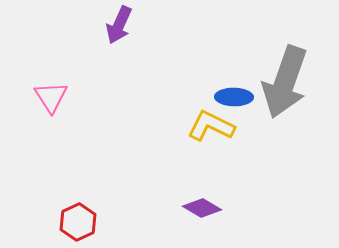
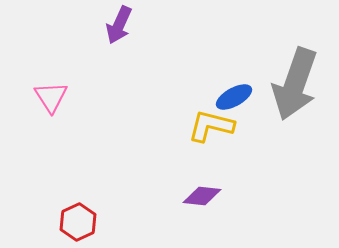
gray arrow: moved 10 px right, 2 px down
blue ellipse: rotated 30 degrees counterclockwise
yellow L-shape: rotated 12 degrees counterclockwise
purple diamond: moved 12 px up; rotated 24 degrees counterclockwise
